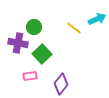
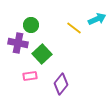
green circle: moved 3 px left, 2 px up
